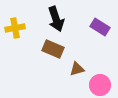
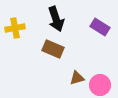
brown triangle: moved 9 px down
